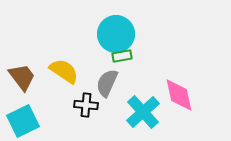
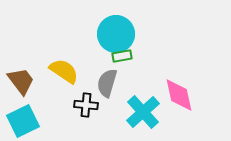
brown trapezoid: moved 1 px left, 4 px down
gray semicircle: rotated 8 degrees counterclockwise
